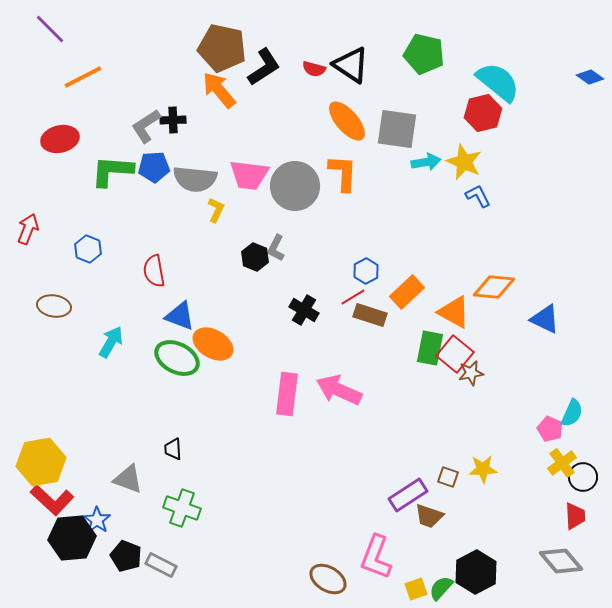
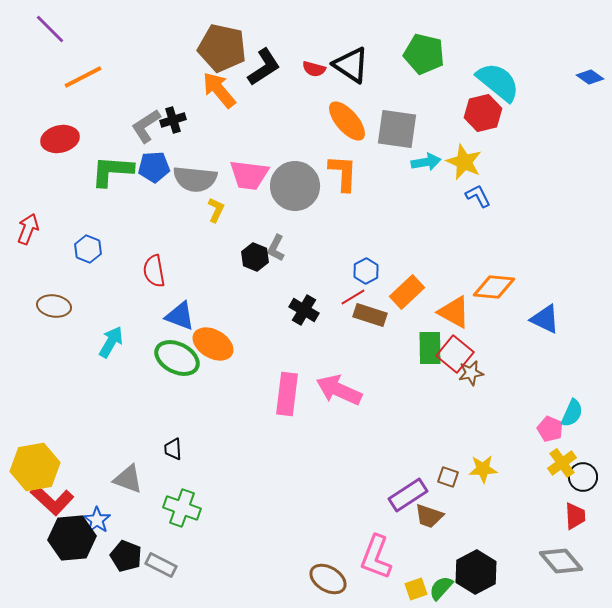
black cross at (173, 120): rotated 15 degrees counterclockwise
green rectangle at (430, 348): rotated 12 degrees counterclockwise
yellow hexagon at (41, 462): moved 6 px left, 5 px down
